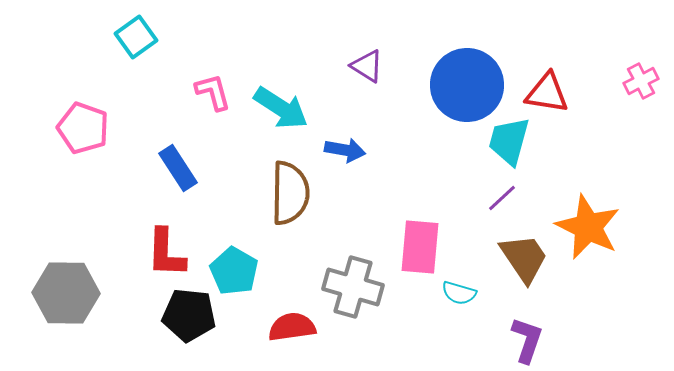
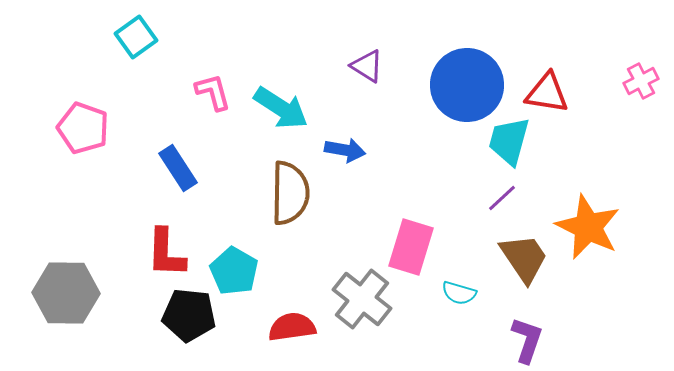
pink rectangle: moved 9 px left; rotated 12 degrees clockwise
gray cross: moved 9 px right, 12 px down; rotated 22 degrees clockwise
